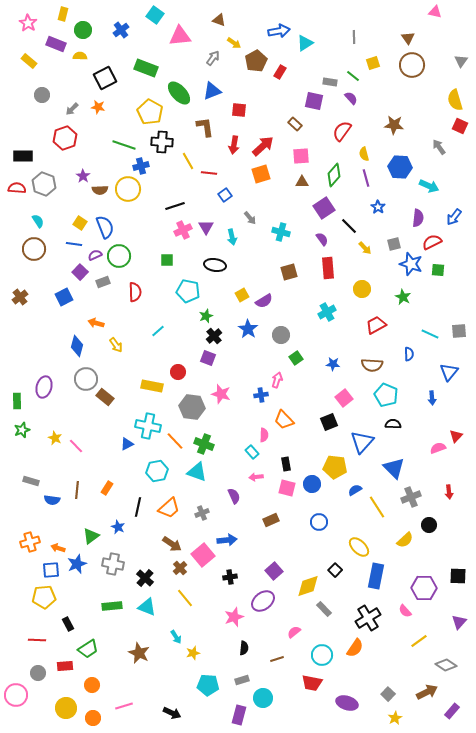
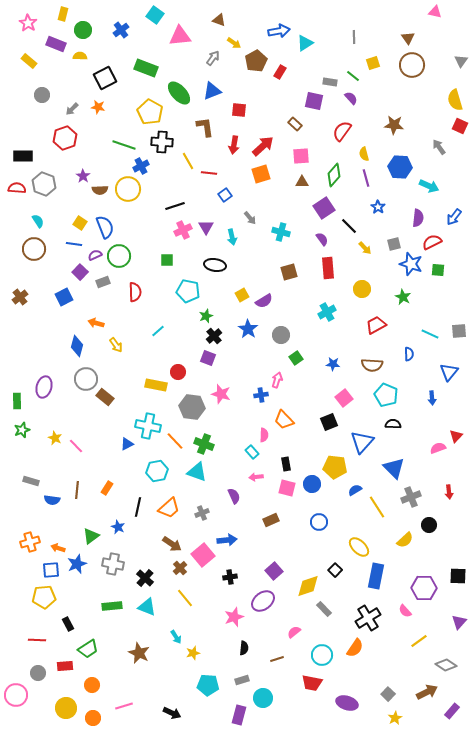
blue cross at (141, 166): rotated 14 degrees counterclockwise
yellow rectangle at (152, 386): moved 4 px right, 1 px up
